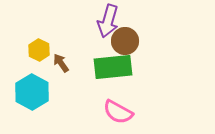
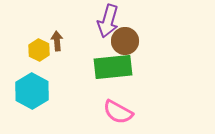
brown arrow: moved 4 px left, 22 px up; rotated 30 degrees clockwise
cyan hexagon: moved 1 px up
